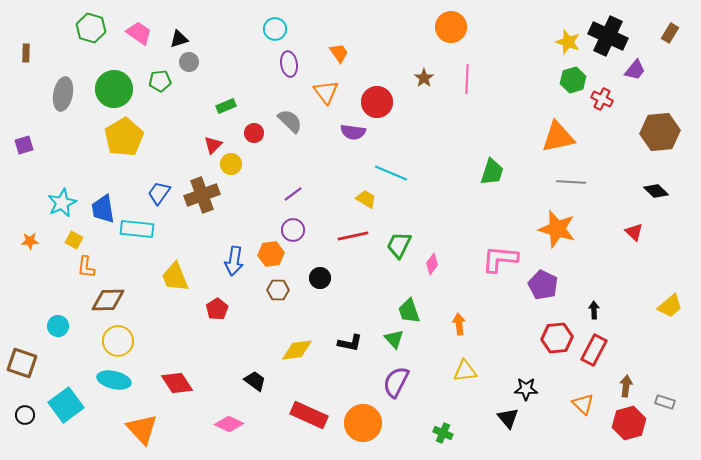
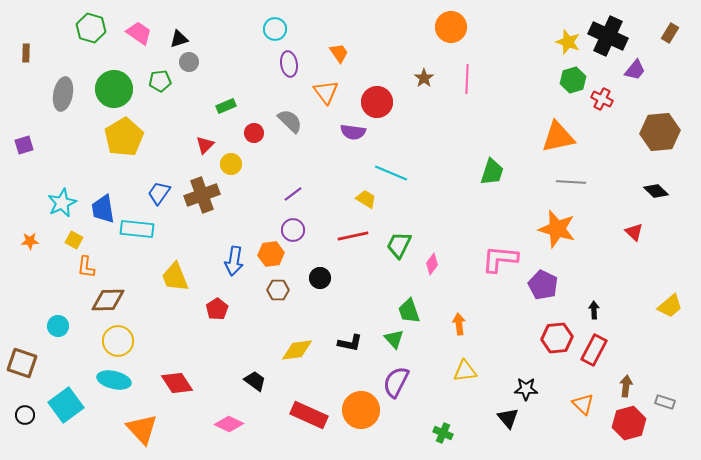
red triangle at (213, 145): moved 8 px left
orange circle at (363, 423): moved 2 px left, 13 px up
